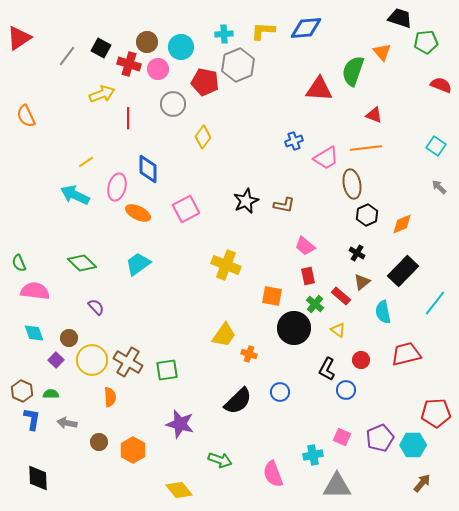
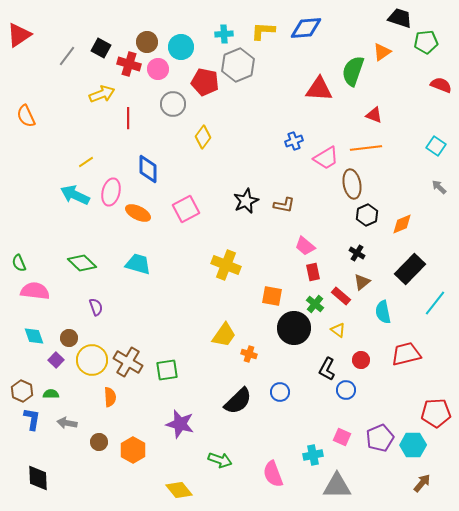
red triangle at (19, 38): moved 3 px up
orange triangle at (382, 52): rotated 36 degrees clockwise
pink ellipse at (117, 187): moved 6 px left, 5 px down
cyan trapezoid at (138, 264): rotated 52 degrees clockwise
black rectangle at (403, 271): moved 7 px right, 2 px up
red rectangle at (308, 276): moved 5 px right, 4 px up
purple semicircle at (96, 307): rotated 24 degrees clockwise
cyan diamond at (34, 333): moved 3 px down
